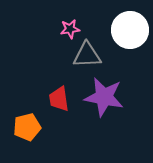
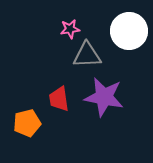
white circle: moved 1 px left, 1 px down
orange pentagon: moved 4 px up
